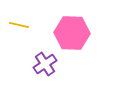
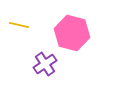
pink hexagon: rotated 12 degrees clockwise
